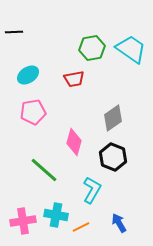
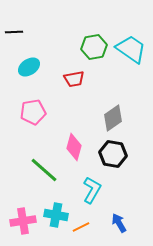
green hexagon: moved 2 px right, 1 px up
cyan ellipse: moved 1 px right, 8 px up
pink diamond: moved 5 px down
black hexagon: moved 3 px up; rotated 12 degrees counterclockwise
